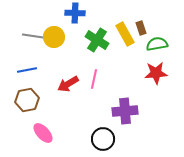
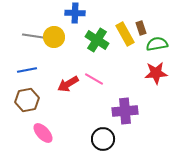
pink line: rotated 72 degrees counterclockwise
